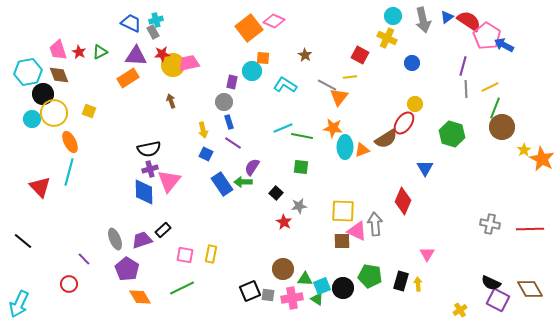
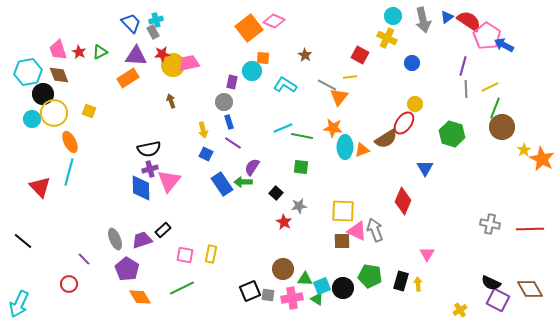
blue trapezoid at (131, 23): rotated 20 degrees clockwise
blue diamond at (144, 192): moved 3 px left, 4 px up
gray arrow at (375, 224): moved 6 px down; rotated 15 degrees counterclockwise
